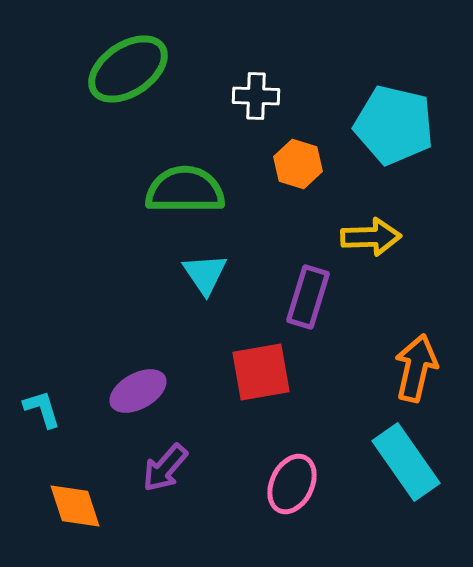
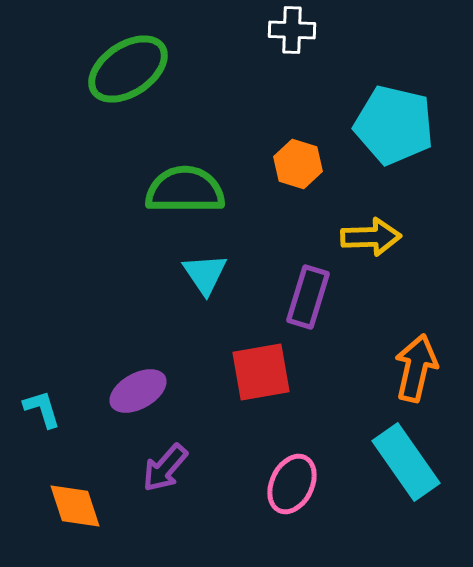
white cross: moved 36 px right, 66 px up
